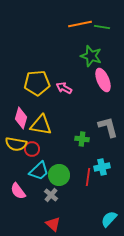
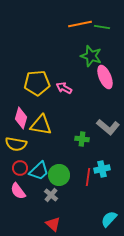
pink ellipse: moved 2 px right, 3 px up
gray L-shape: rotated 145 degrees clockwise
red circle: moved 12 px left, 19 px down
cyan cross: moved 2 px down
